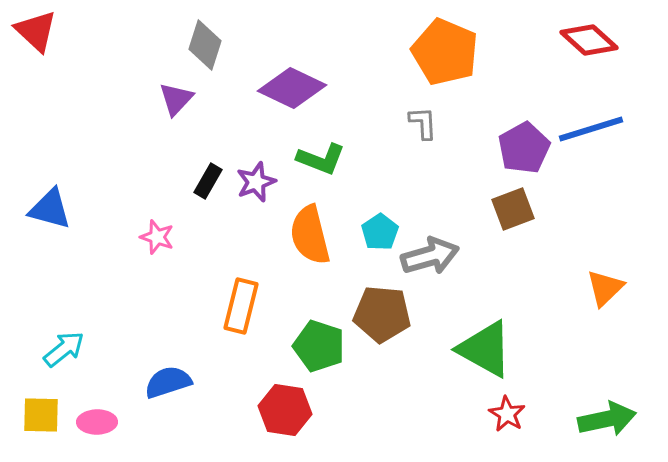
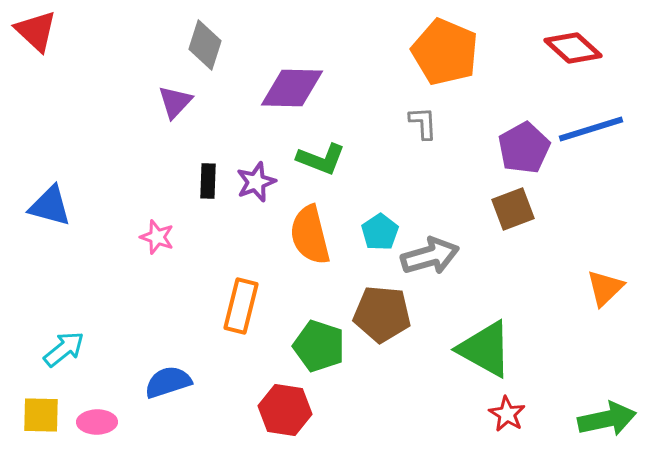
red diamond: moved 16 px left, 8 px down
purple diamond: rotated 24 degrees counterclockwise
purple triangle: moved 1 px left, 3 px down
black rectangle: rotated 28 degrees counterclockwise
blue triangle: moved 3 px up
